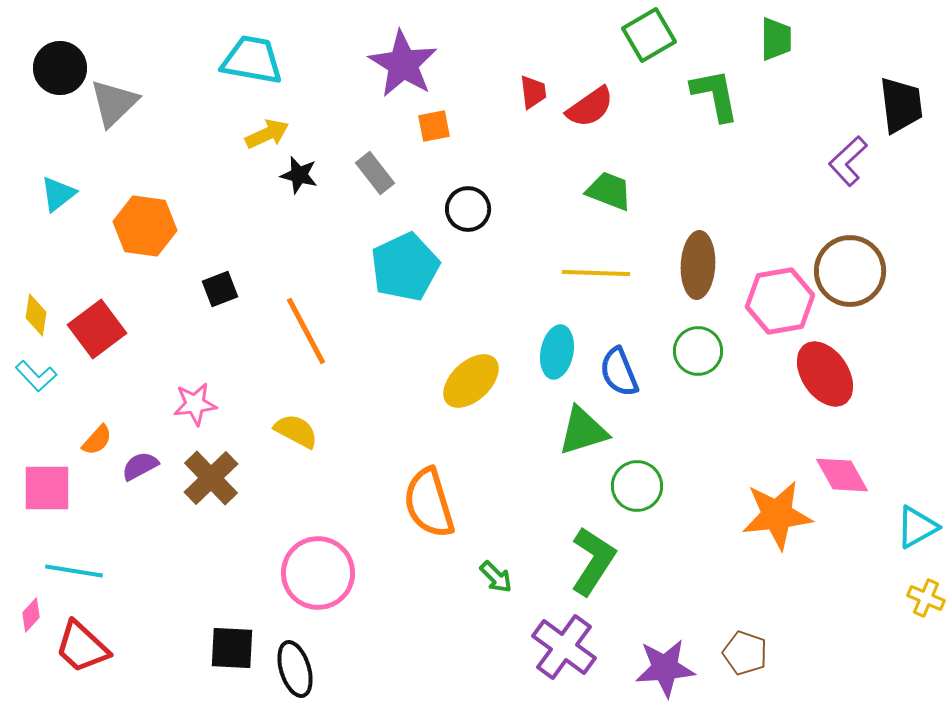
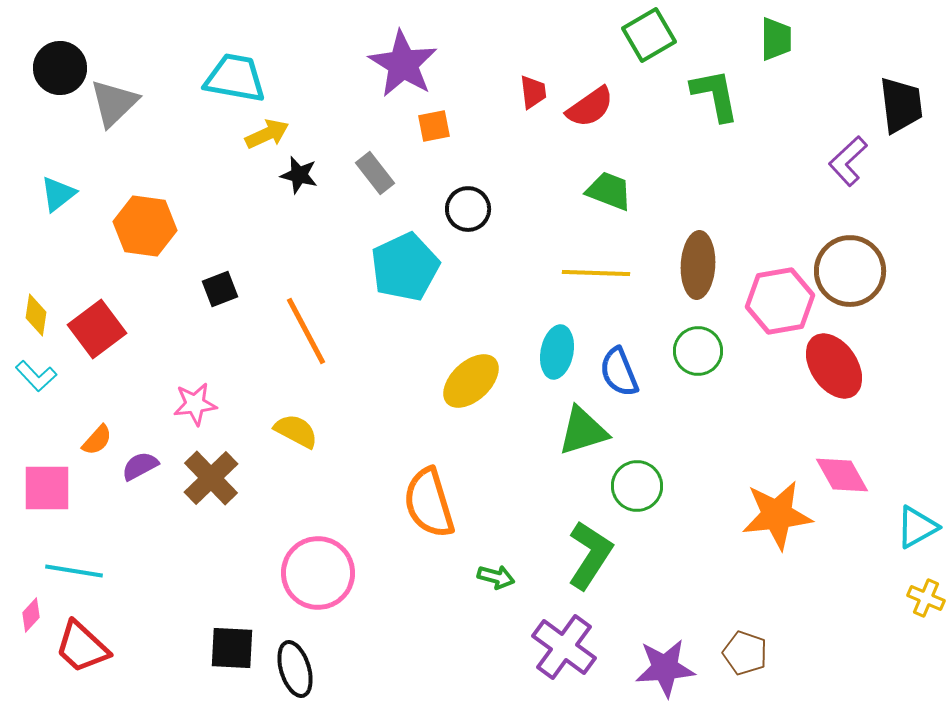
cyan trapezoid at (252, 60): moved 17 px left, 18 px down
red ellipse at (825, 374): moved 9 px right, 8 px up
green L-shape at (593, 561): moved 3 px left, 6 px up
green arrow at (496, 577): rotated 30 degrees counterclockwise
